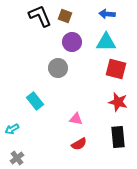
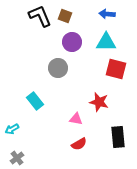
red star: moved 19 px left
